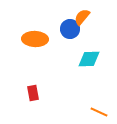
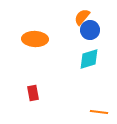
blue circle: moved 20 px right, 1 px down
cyan diamond: rotated 15 degrees counterclockwise
orange line: rotated 18 degrees counterclockwise
